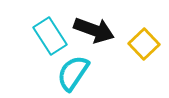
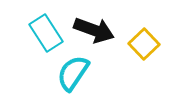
cyan rectangle: moved 4 px left, 3 px up
